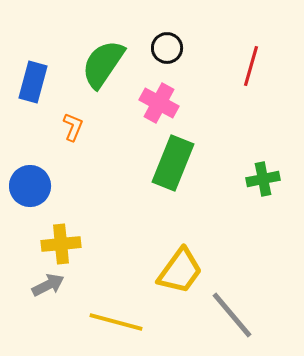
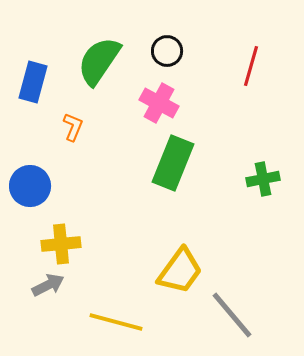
black circle: moved 3 px down
green semicircle: moved 4 px left, 3 px up
